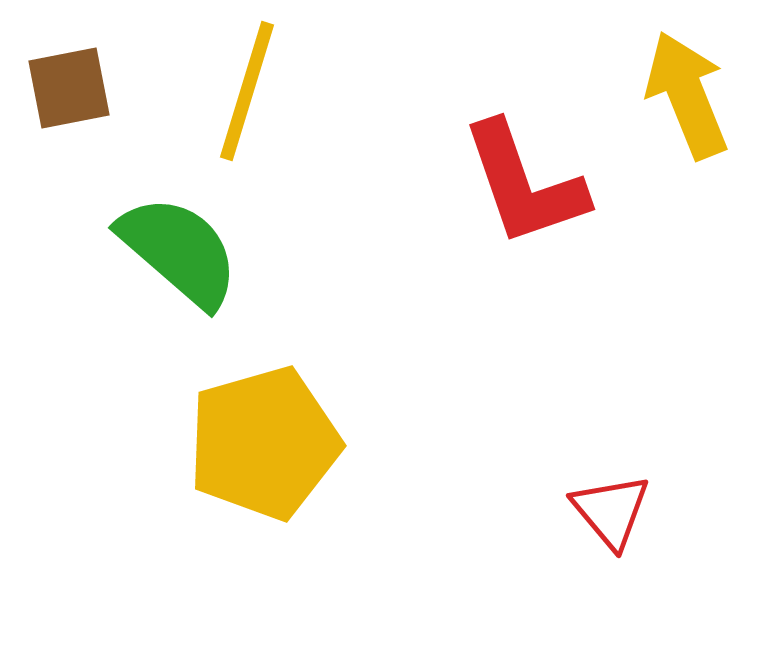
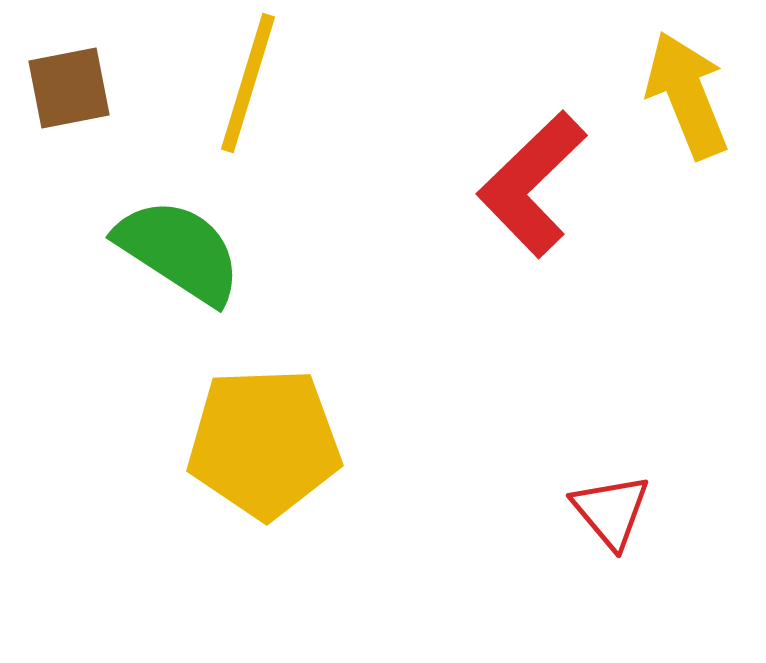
yellow line: moved 1 px right, 8 px up
red L-shape: moved 8 px right; rotated 65 degrees clockwise
green semicircle: rotated 8 degrees counterclockwise
yellow pentagon: rotated 14 degrees clockwise
